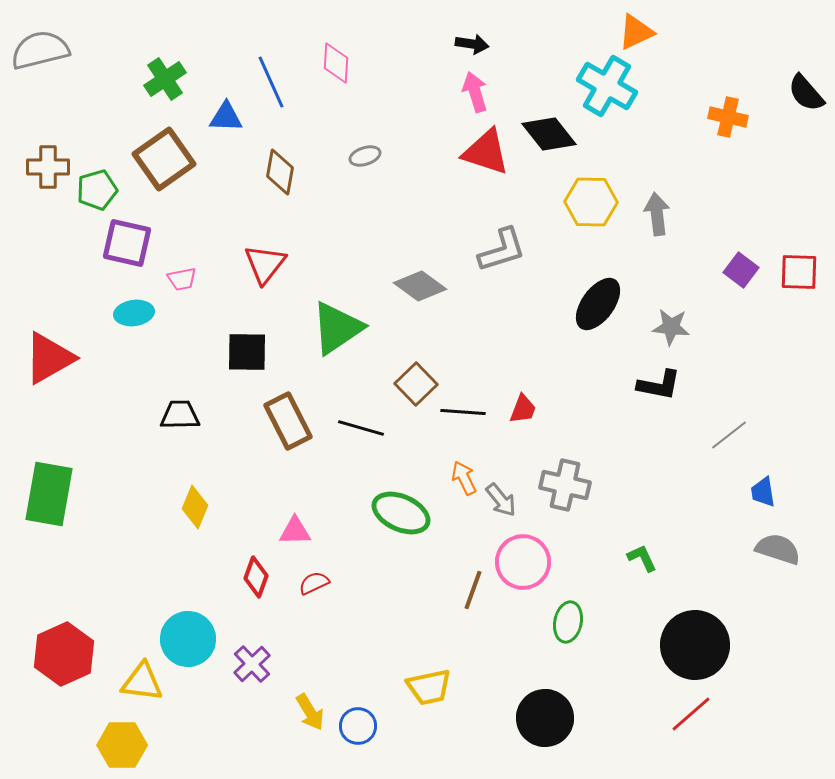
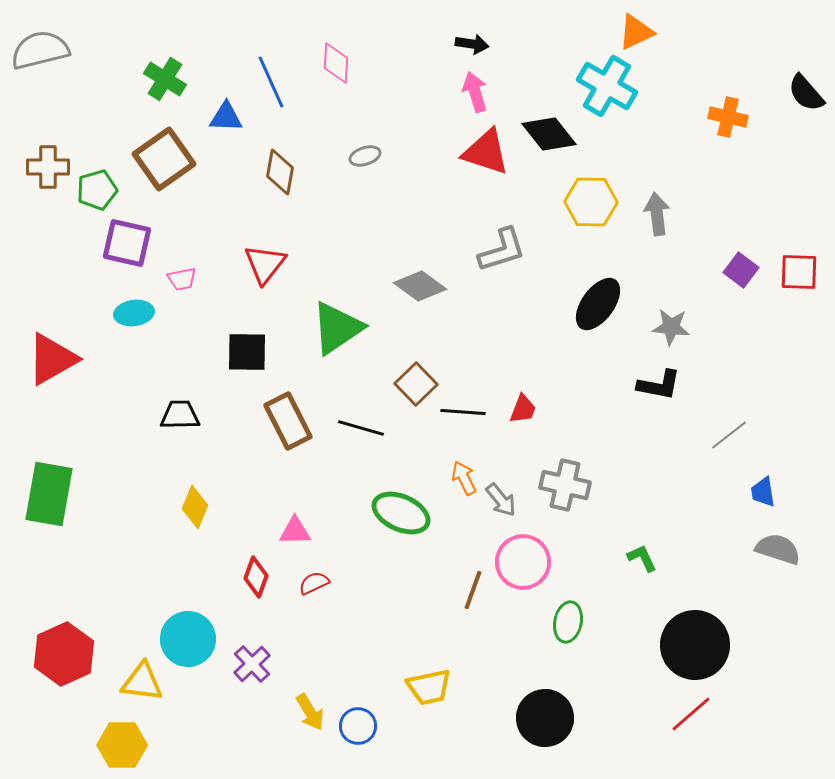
green cross at (165, 79): rotated 24 degrees counterclockwise
red triangle at (49, 358): moved 3 px right, 1 px down
